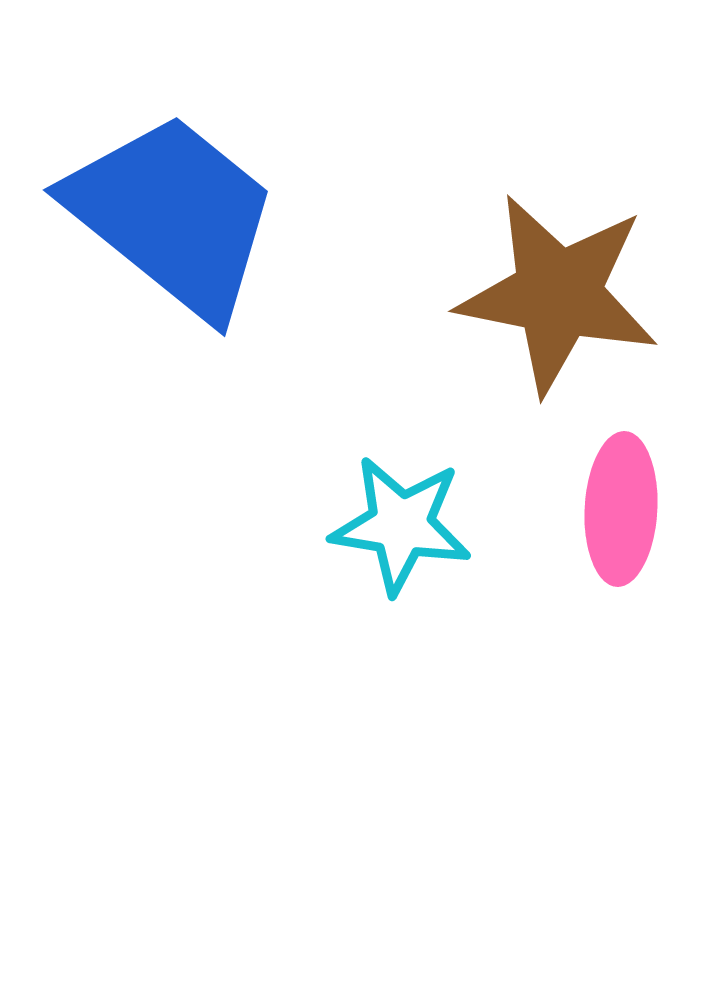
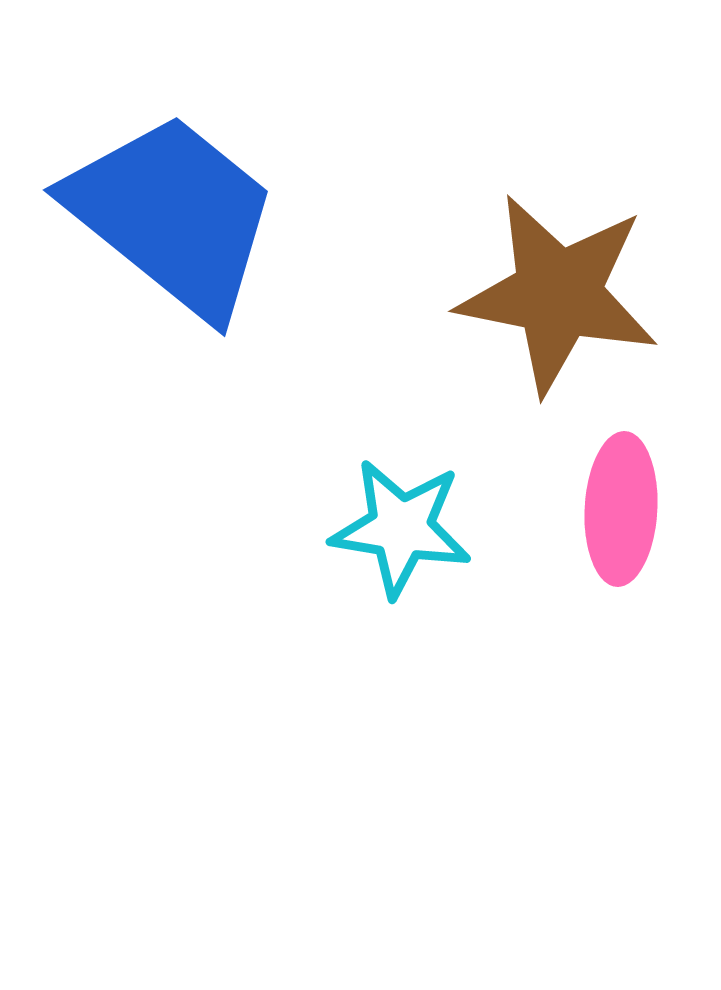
cyan star: moved 3 px down
